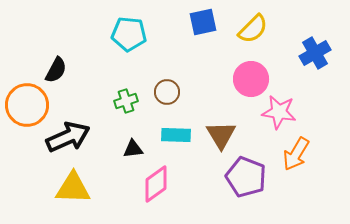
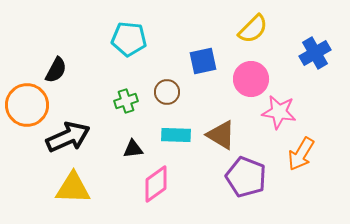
blue square: moved 39 px down
cyan pentagon: moved 5 px down
brown triangle: rotated 28 degrees counterclockwise
orange arrow: moved 5 px right
